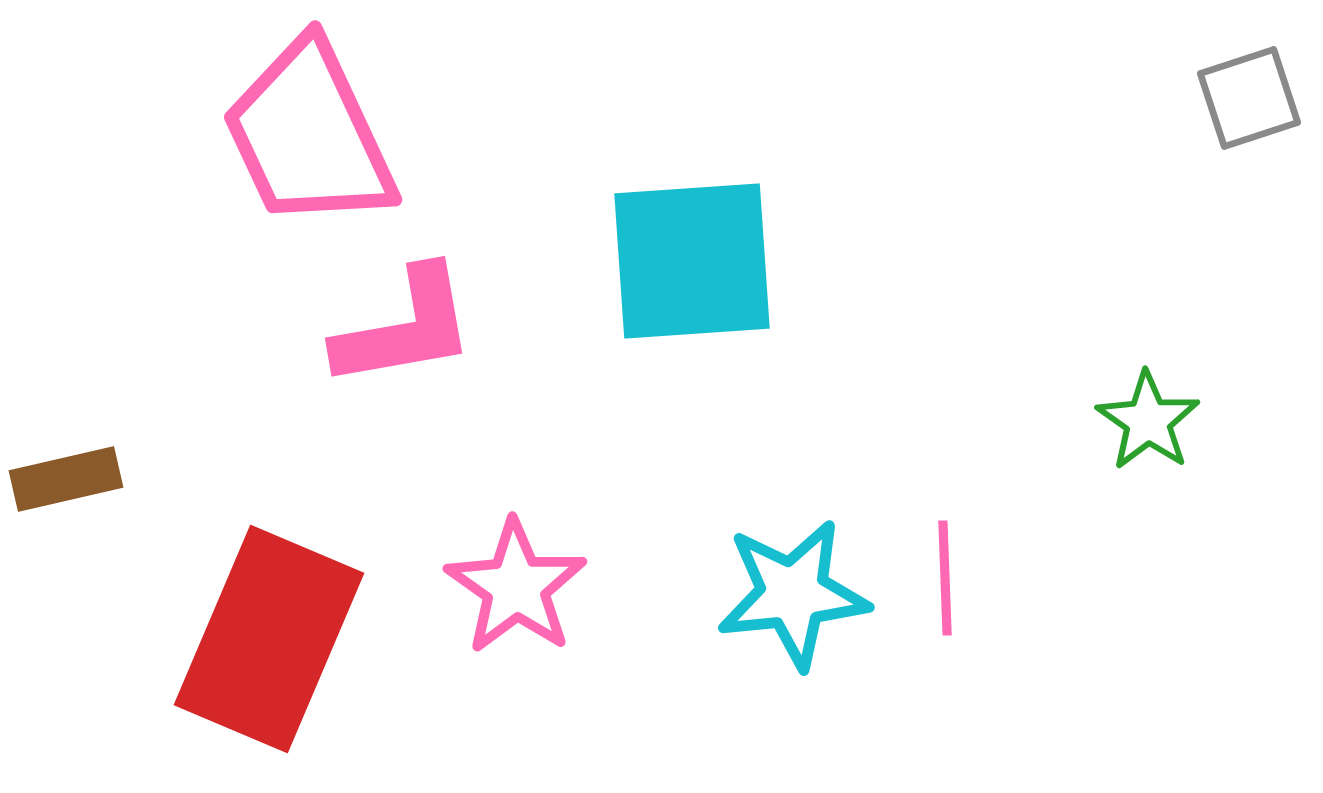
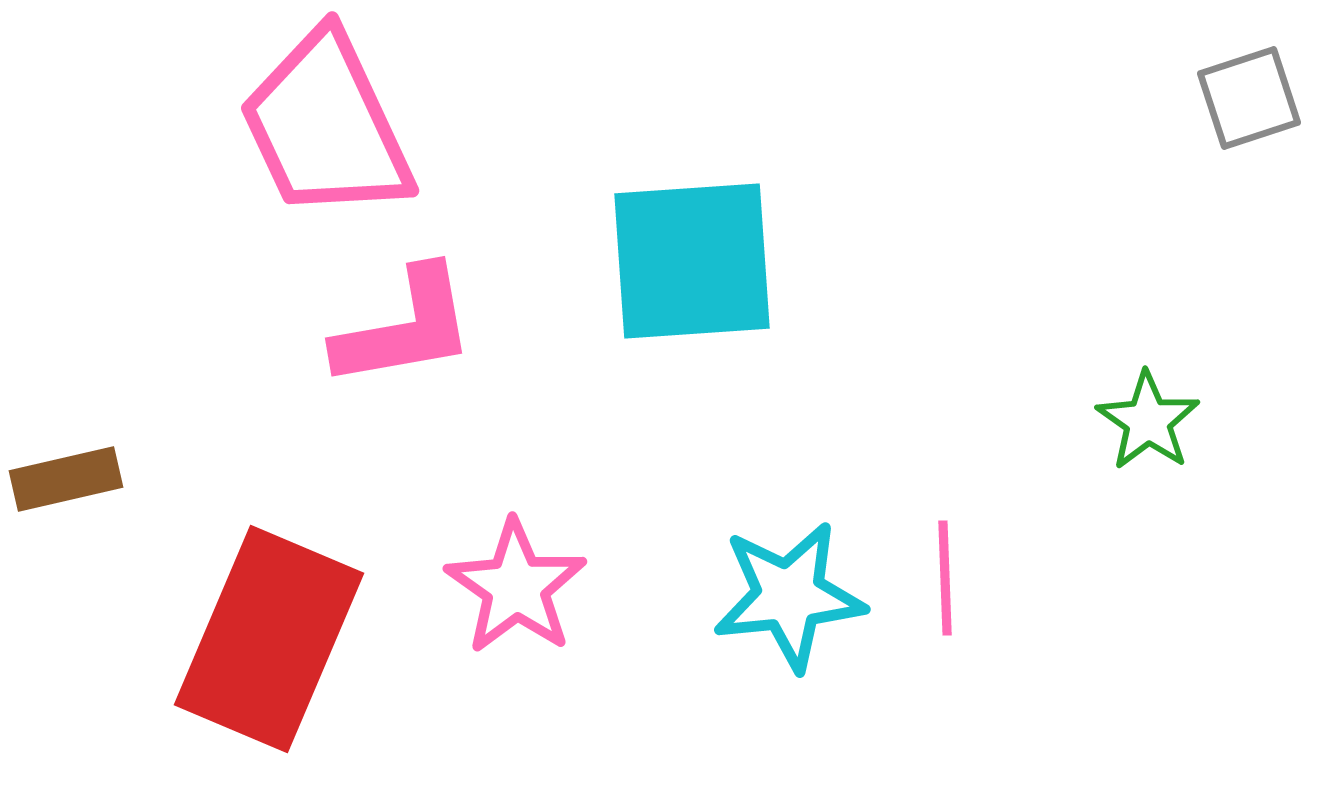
pink trapezoid: moved 17 px right, 9 px up
cyan star: moved 4 px left, 2 px down
